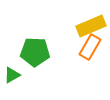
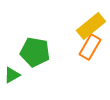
yellow rectangle: rotated 16 degrees counterclockwise
green pentagon: rotated 8 degrees clockwise
